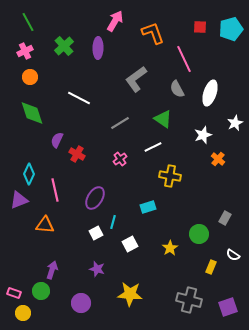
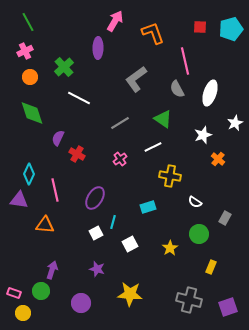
green cross at (64, 46): moved 21 px down
pink line at (184, 59): moved 1 px right, 2 px down; rotated 12 degrees clockwise
purple semicircle at (57, 140): moved 1 px right, 2 px up
purple triangle at (19, 200): rotated 30 degrees clockwise
white semicircle at (233, 255): moved 38 px left, 53 px up
